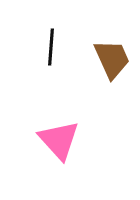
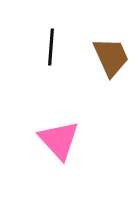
brown trapezoid: moved 1 px left, 2 px up
